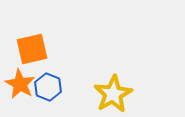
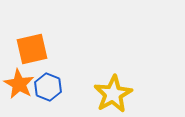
orange star: moved 1 px left
